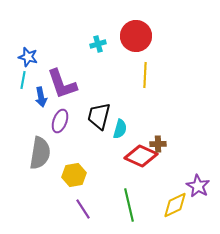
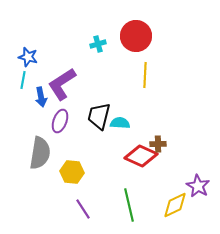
purple L-shape: rotated 76 degrees clockwise
cyan semicircle: moved 6 px up; rotated 102 degrees counterclockwise
yellow hexagon: moved 2 px left, 3 px up; rotated 15 degrees clockwise
